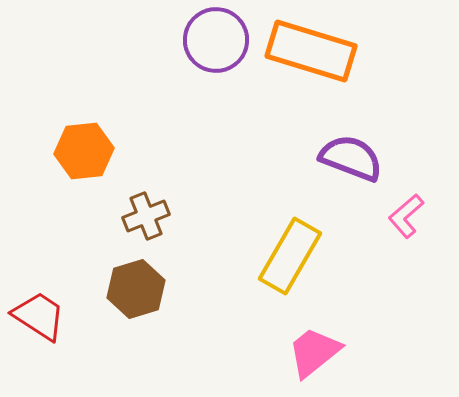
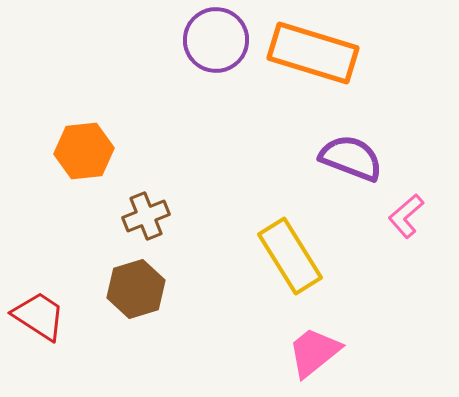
orange rectangle: moved 2 px right, 2 px down
yellow rectangle: rotated 62 degrees counterclockwise
